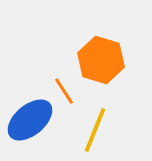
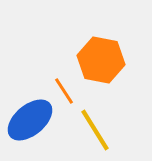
orange hexagon: rotated 6 degrees counterclockwise
yellow line: rotated 54 degrees counterclockwise
